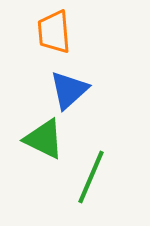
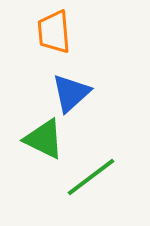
blue triangle: moved 2 px right, 3 px down
green line: rotated 30 degrees clockwise
